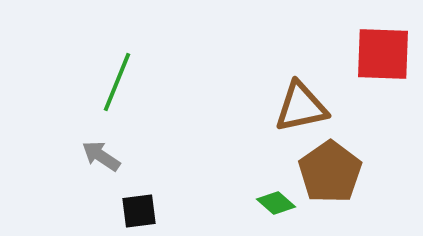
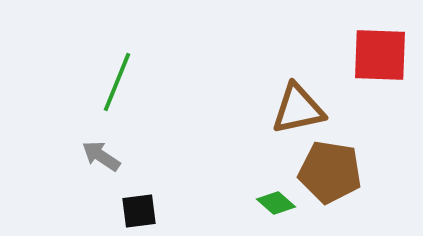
red square: moved 3 px left, 1 px down
brown triangle: moved 3 px left, 2 px down
brown pentagon: rotated 28 degrees counterclockwise
